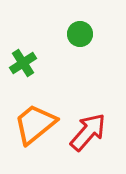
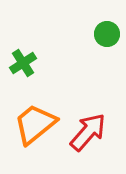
green circle: moved 27 px right
